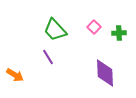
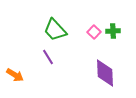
pink square: moved 5 px down
green cross: moved 6 px left, 2 px up
